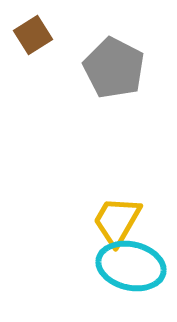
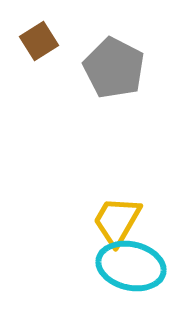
brown square: moved 6 px right, 6 px down
